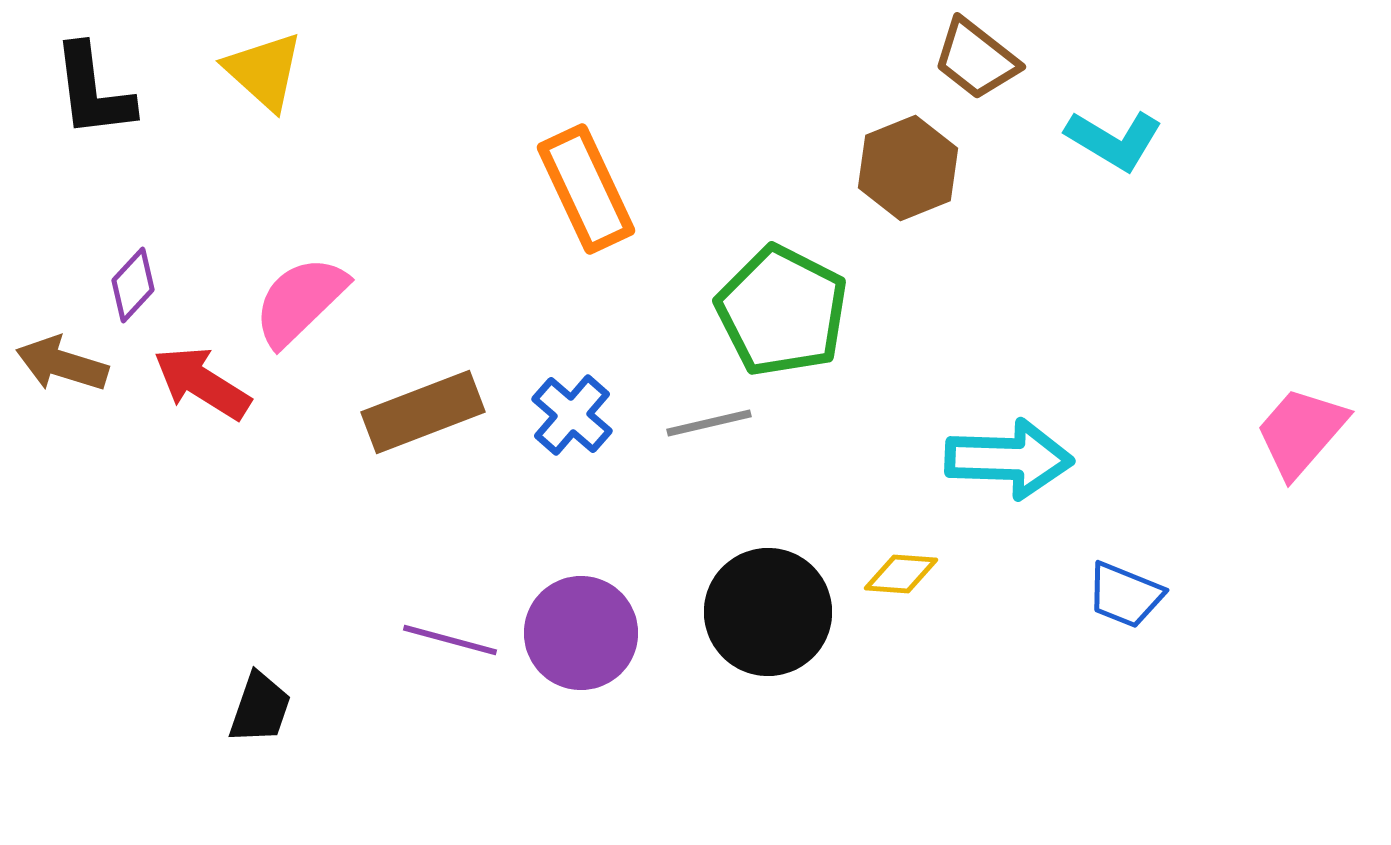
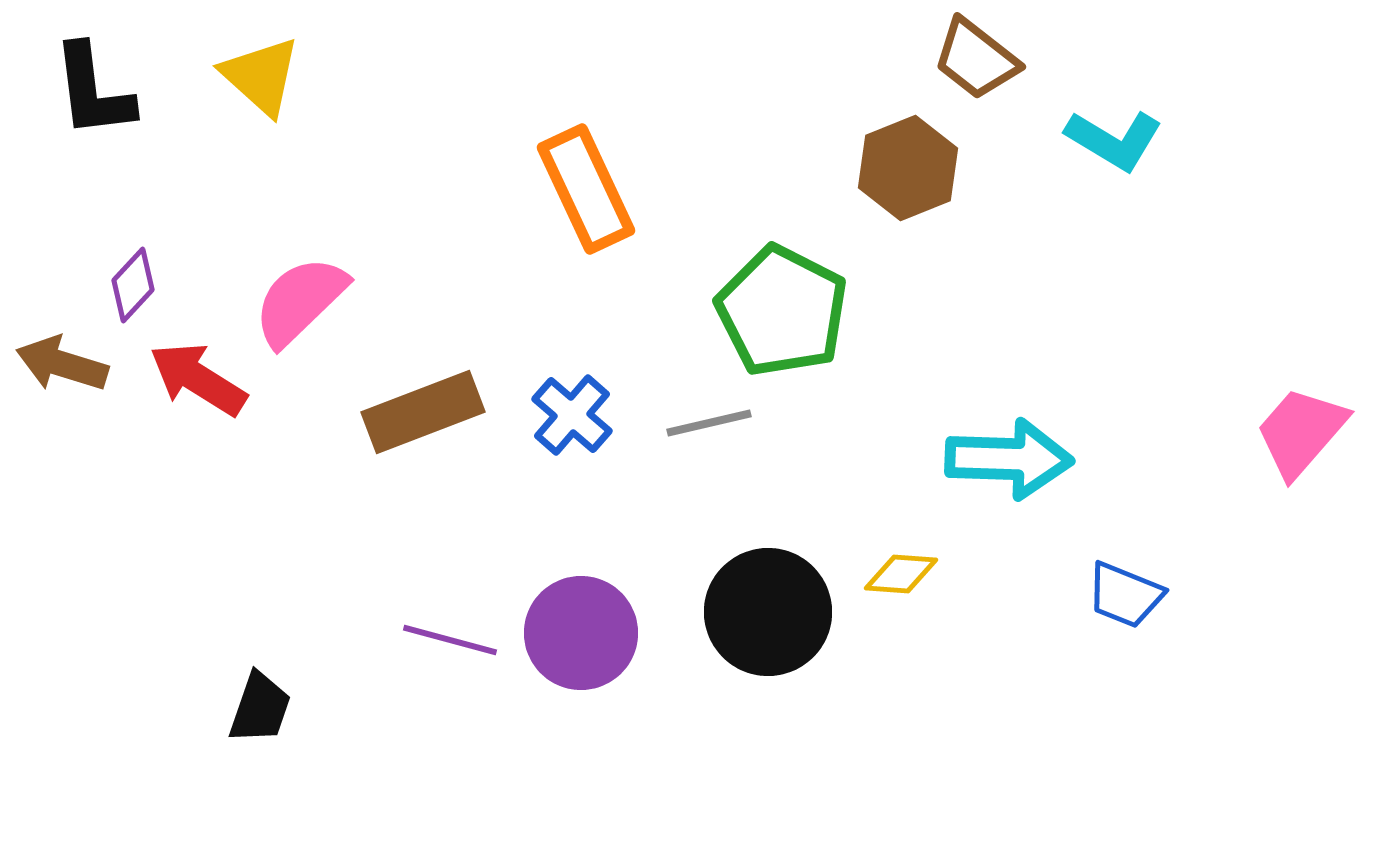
yellow triangle: moved 3 px left, 5 px down
red arrow: moved 4 px left, 4 px up
